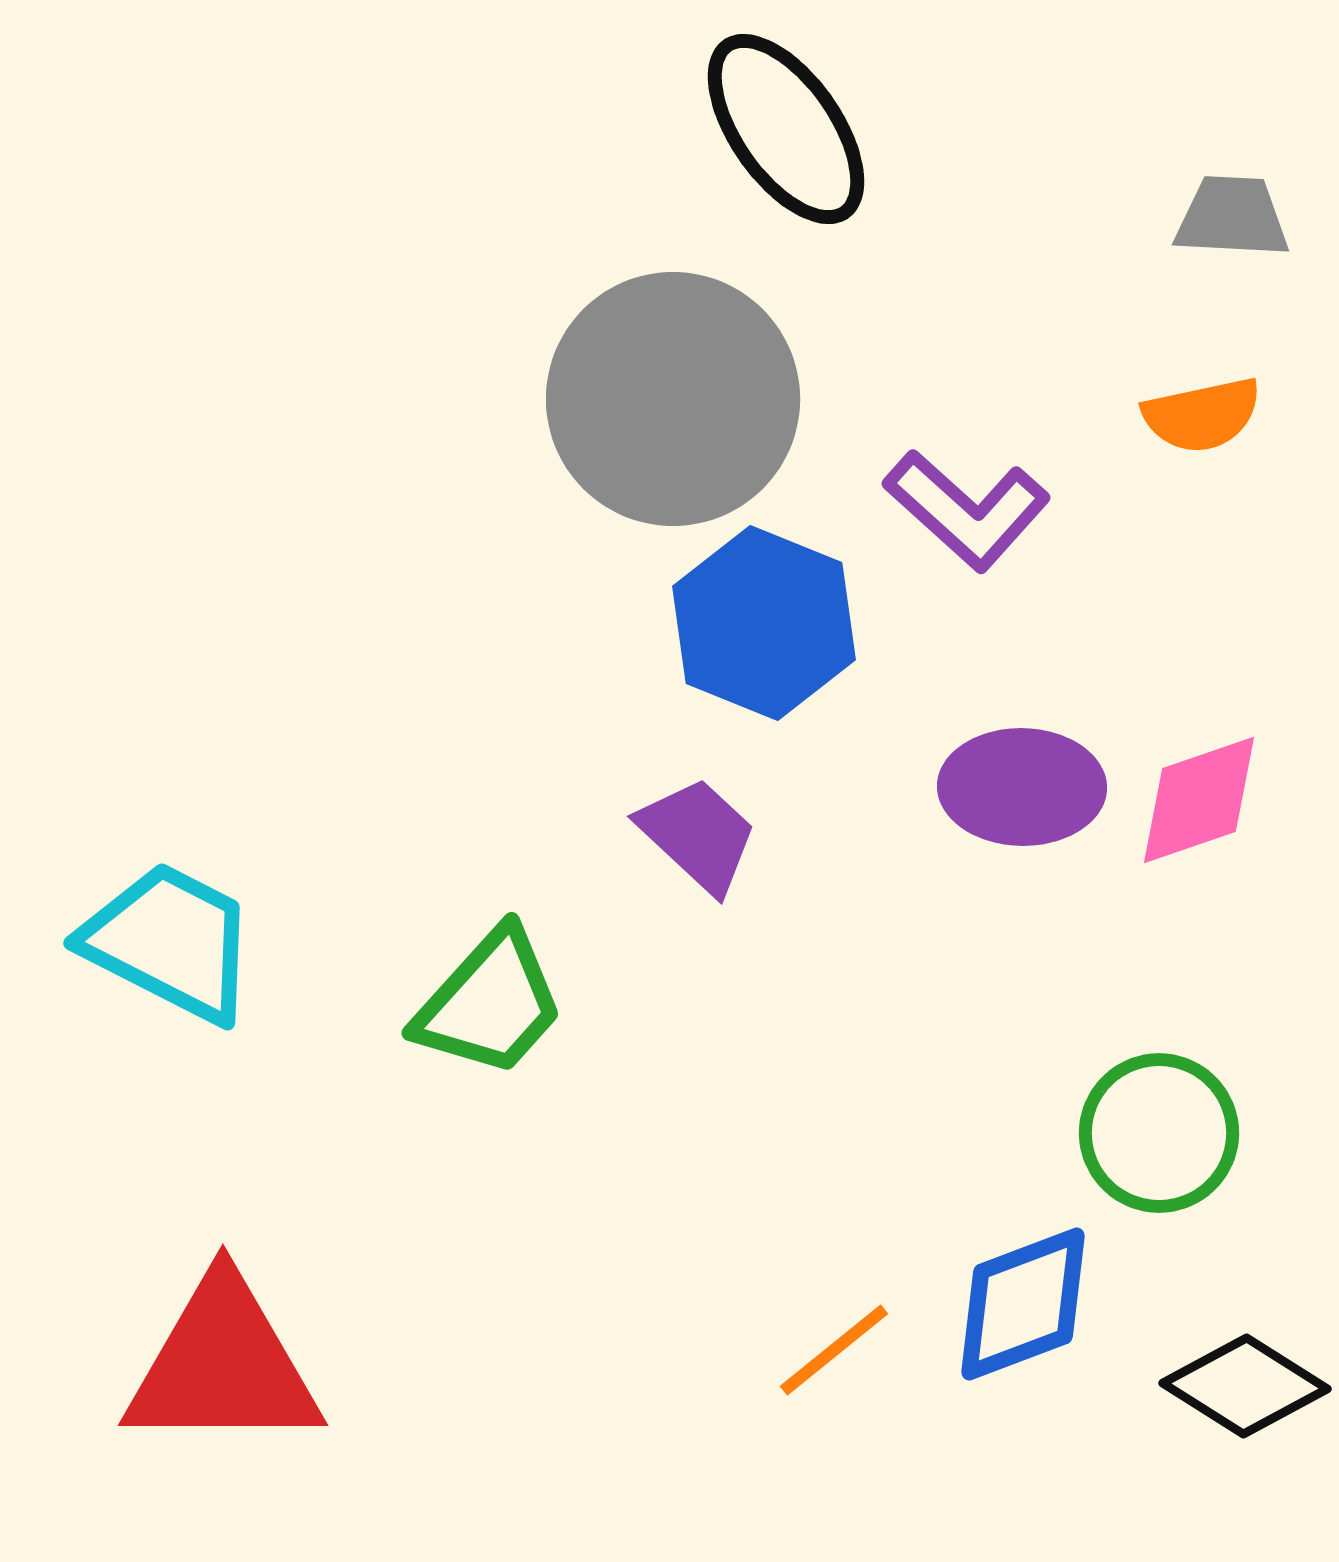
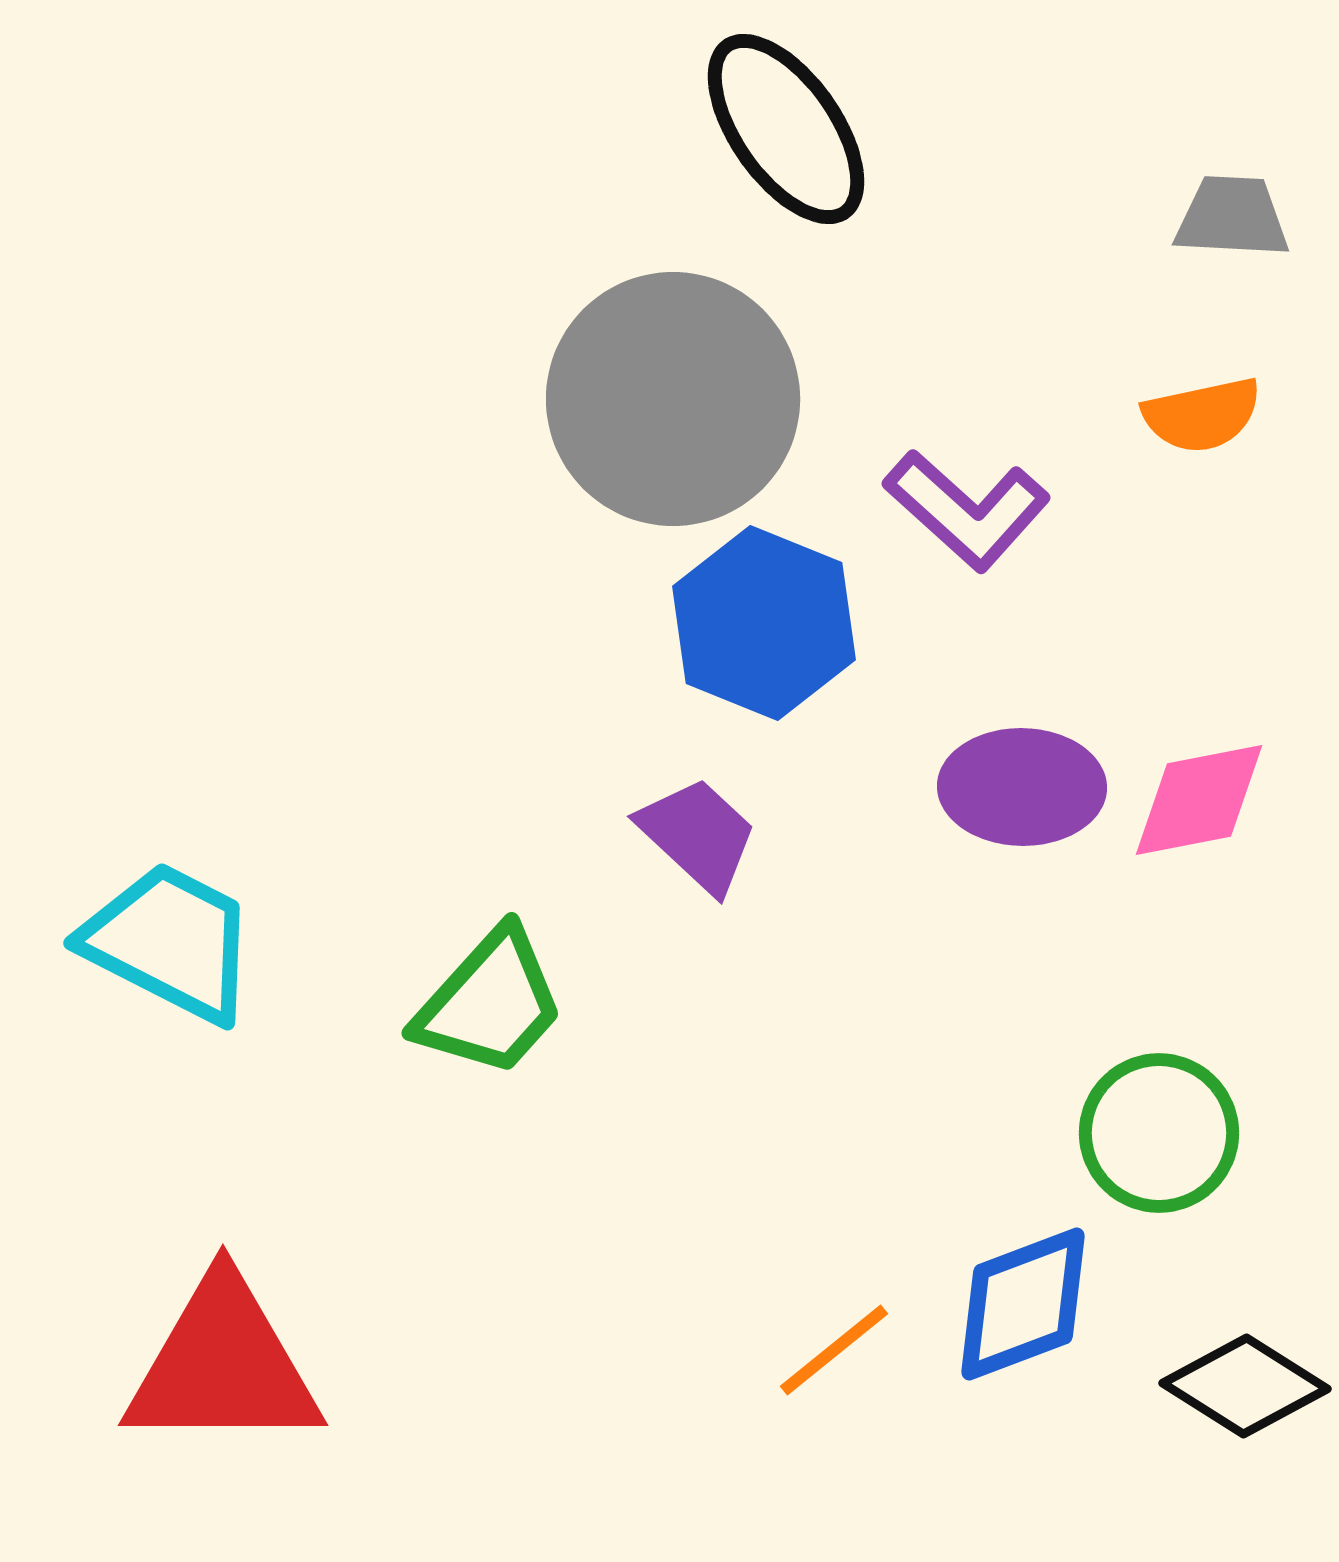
pink diamond: rotated 8 degrees clockwise
